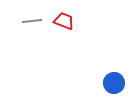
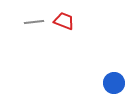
gray line: moved 2 px right, 1 px down
